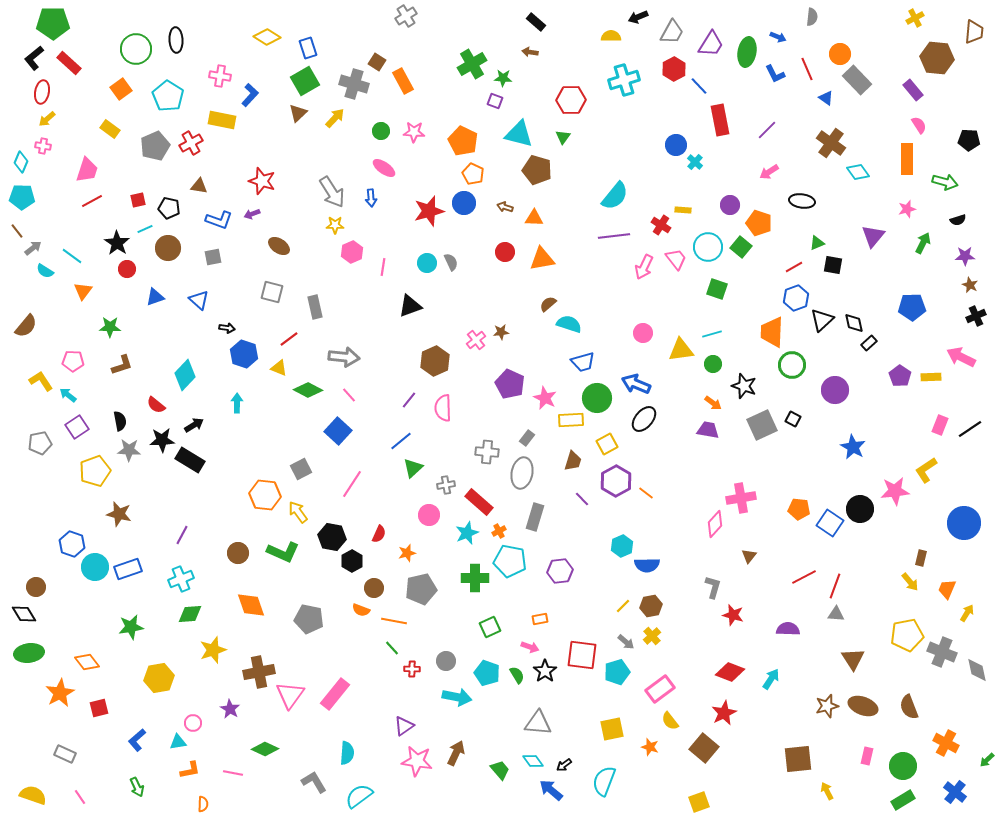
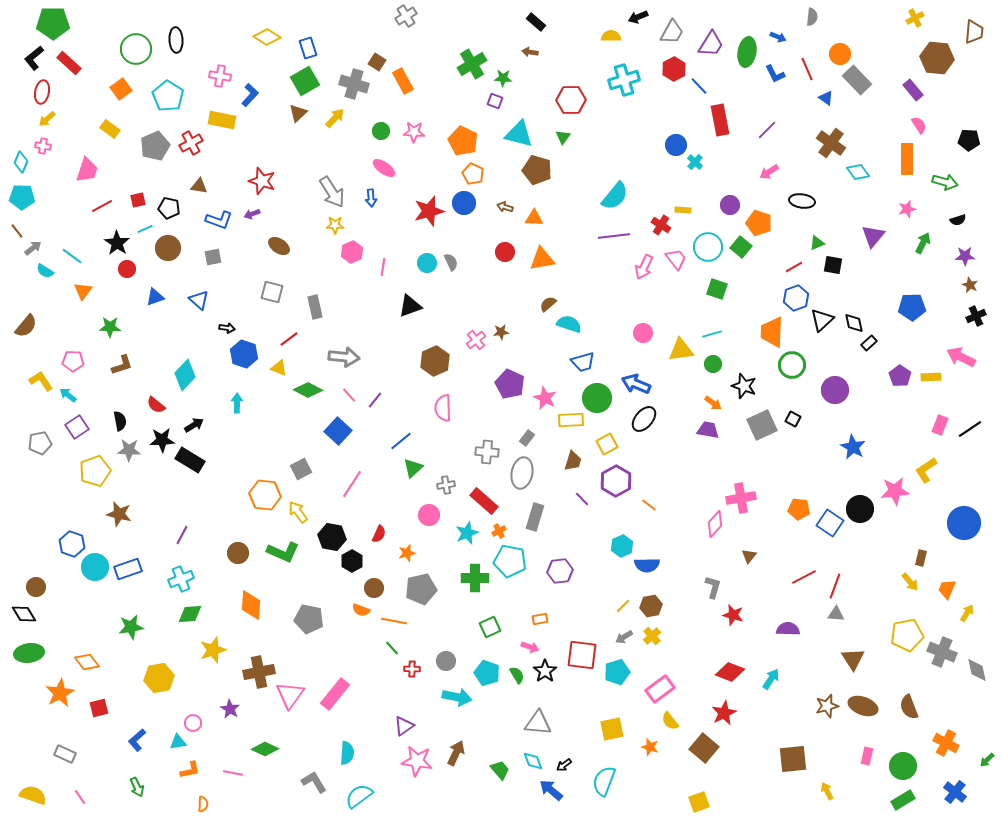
red line at (92, 201): moved 10 px right, 5 px down
purple line at (409, 400): moved 34 px left
orange line at (646, 493): moved 3 px right, 12 px down
red rectangle at (479, 502): moved 5 px right, 1 px up
orange diamond at (251, 605): rotated 24 degrees clockwise
gray arrow at (626, 642): moved 2 px left, 5 px up; rotated 108 degrees clockwise
brown square at (798, 759): moved 5 px left
cyan diamond at (533, 761): rotated 15 degrees clockwise
